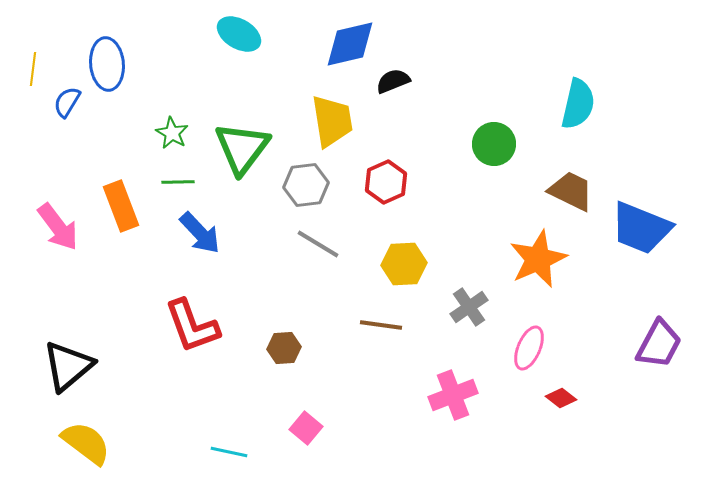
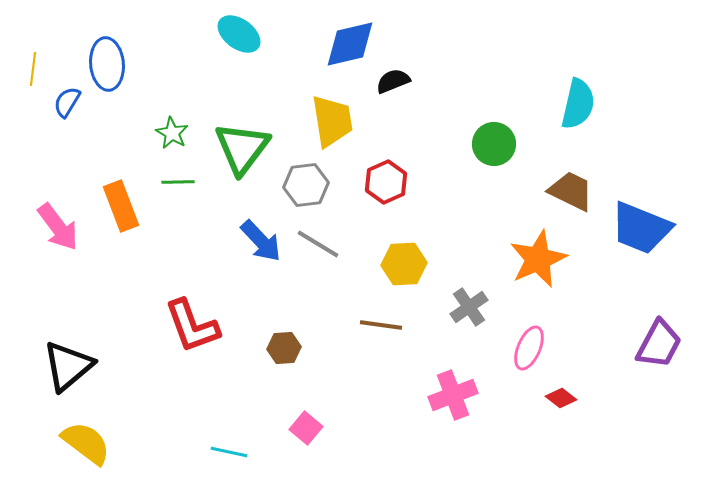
cyan ellipse: rotated 6 degrees clockwise
blue arrow: moved 61 px right, 8 px down
